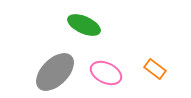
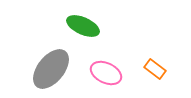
green ellipse: moved 1 px left, 1 px down
gray ellipse: moved 4 px left, 3 px up; rotated 6 degrees counterclockwise
